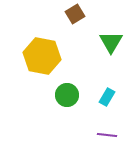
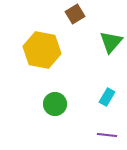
green triangle: rotated 10 degrees clockwise
yellow hexagon: moved 6 px up
green circle: moved 12 px left, 9 px down
